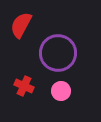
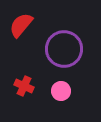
red semicircle: rotated 12 degrees clockwise
purple circle: moved 6 px right, 4 px up
